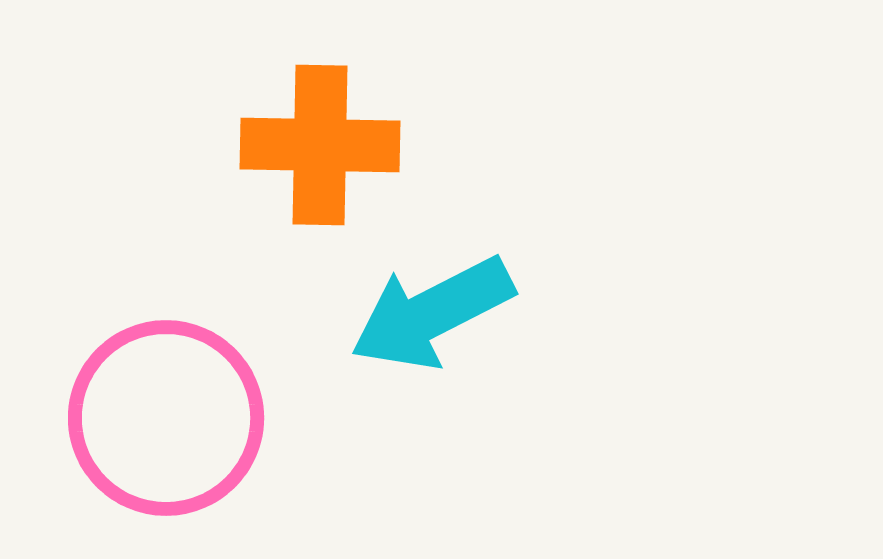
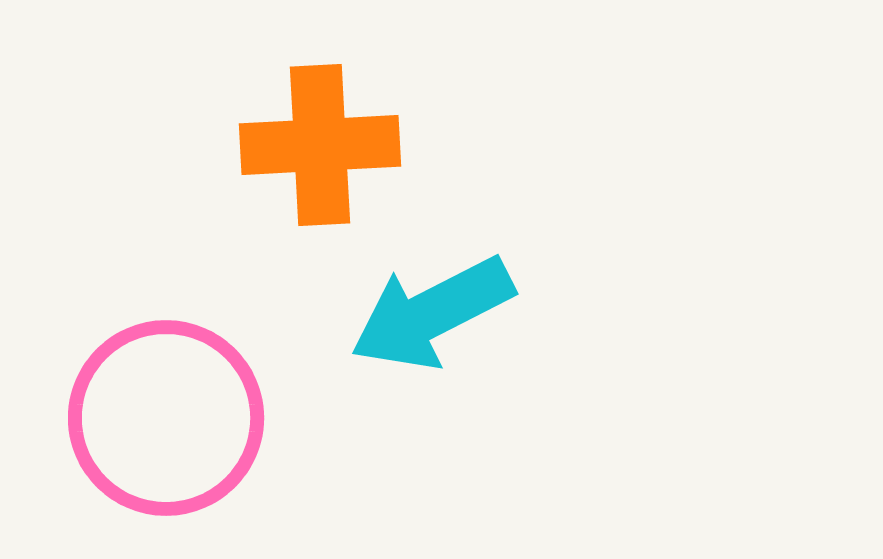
orange cross: rotated 4 degrees counterclockwise
